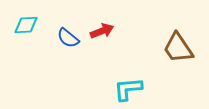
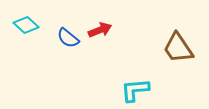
cyan diamond: rotated 45 degrees clockwise
red arrow: moved 2 px left, 1 px up
cyan L-shape: moved 7 px right, 1 px down
